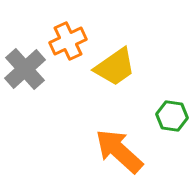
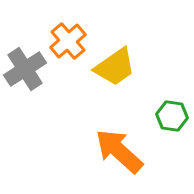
orange cross: rotated 15 degrees counterclockwise
gray cross: rotated 9 degrees clockwise
